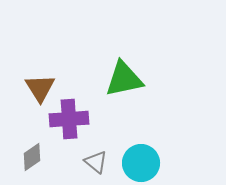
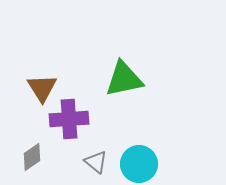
brown triangle: moved 2 px right
cyan circle: moved 2 px left, 1 px down
